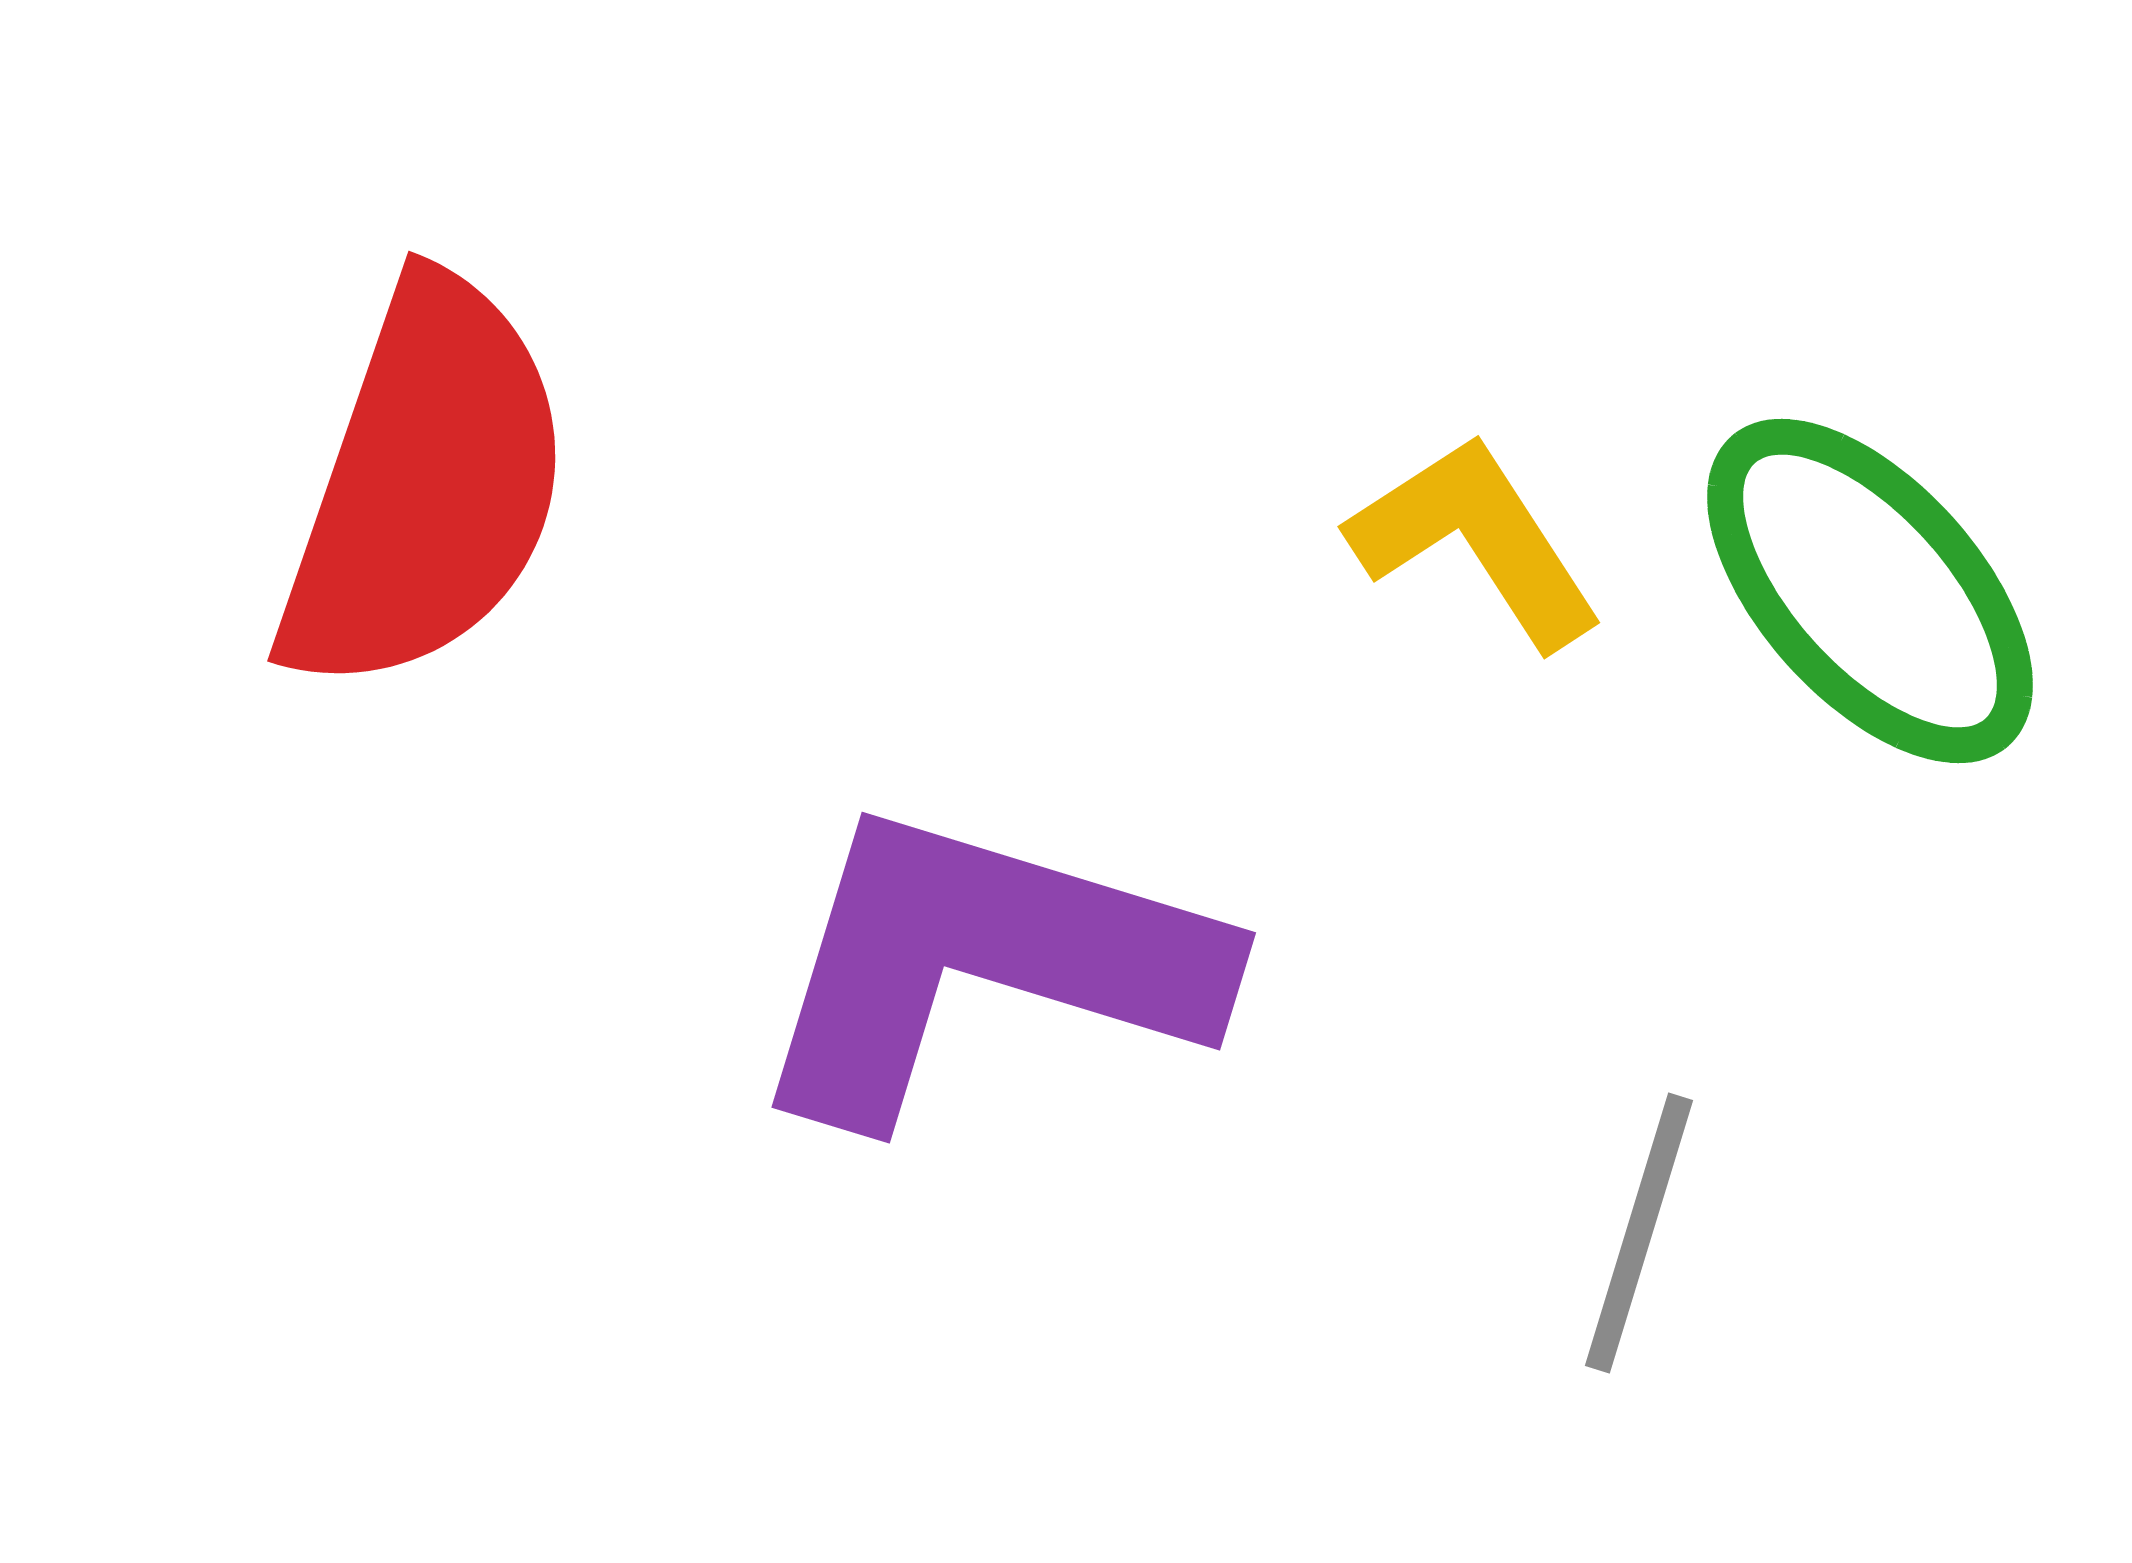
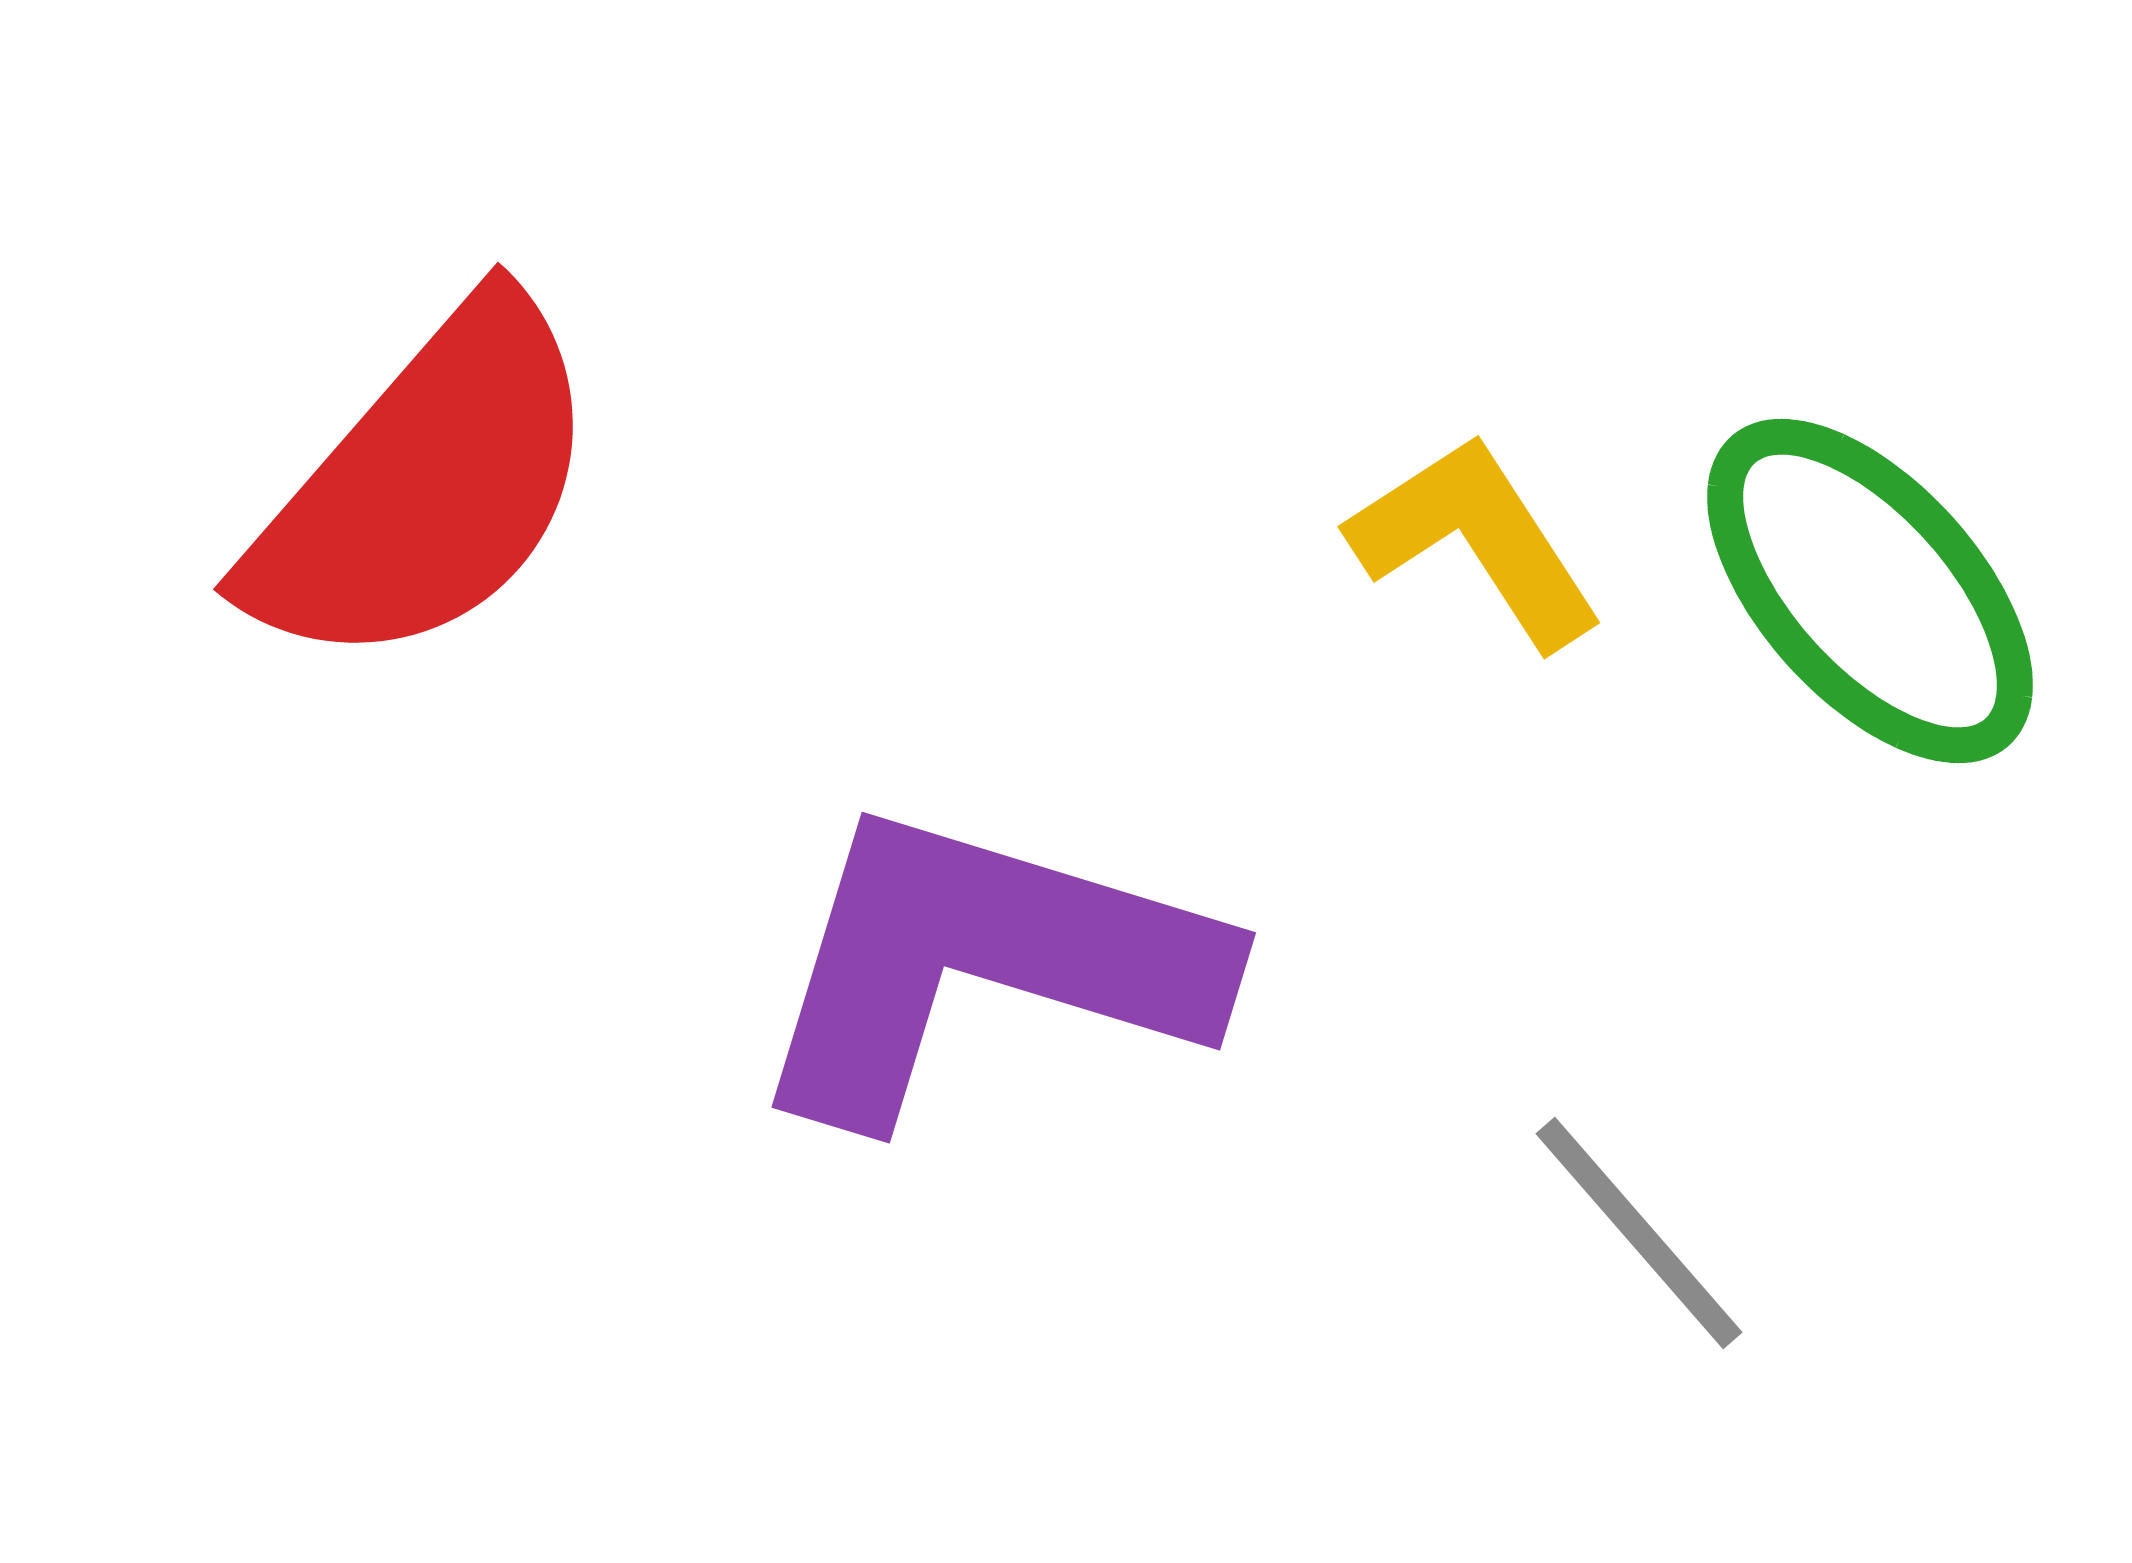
red semicircle: rotated 22 degrees clockwise
gray line: rotated 58 degrees counterclockwise
